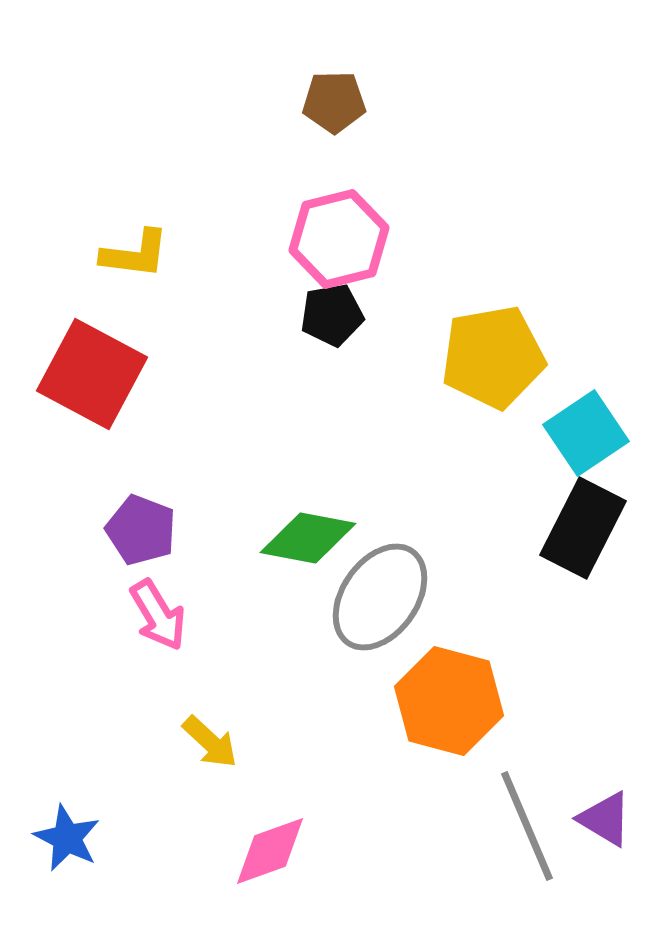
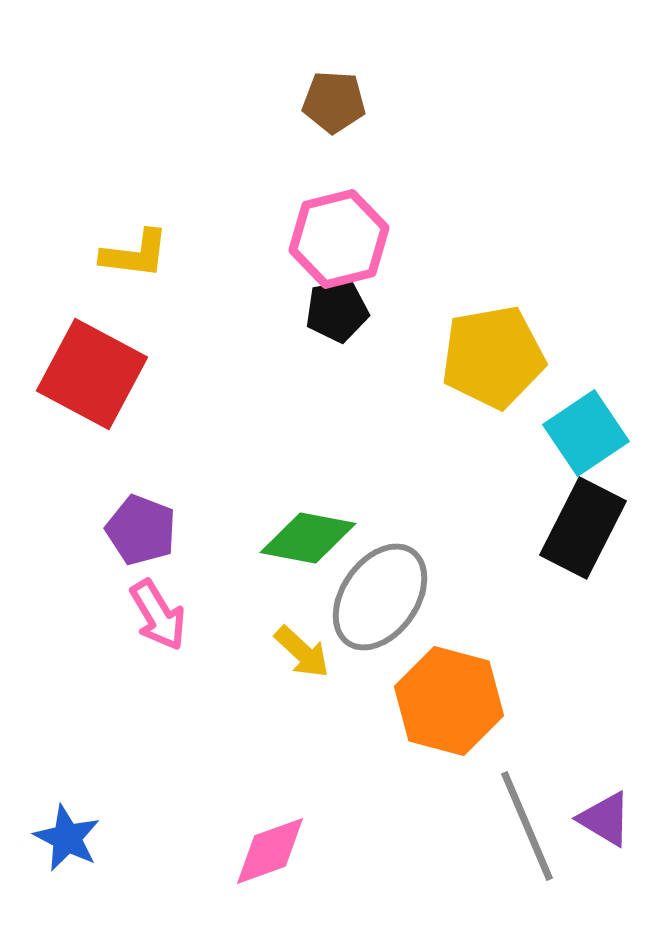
brown pentagon: rotated 4 degrees clockwise
black pentagon: moved 5 px right, 4 px up
yellow arrow: moved 92 px right, 90 px up
